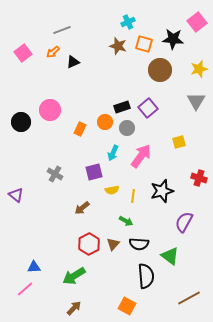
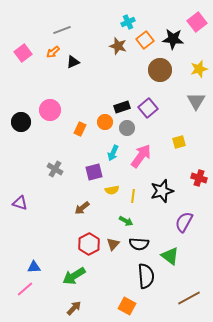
orange square at (144, 44): moved 1 px right, 4 px up; rotated 36 degrees clockwise
gray cross at (55, 174): moved 5 px up
purple triangle at (16, 195): moved 4 px right, 8 px down; rotated 21 degrees counterclockwise
